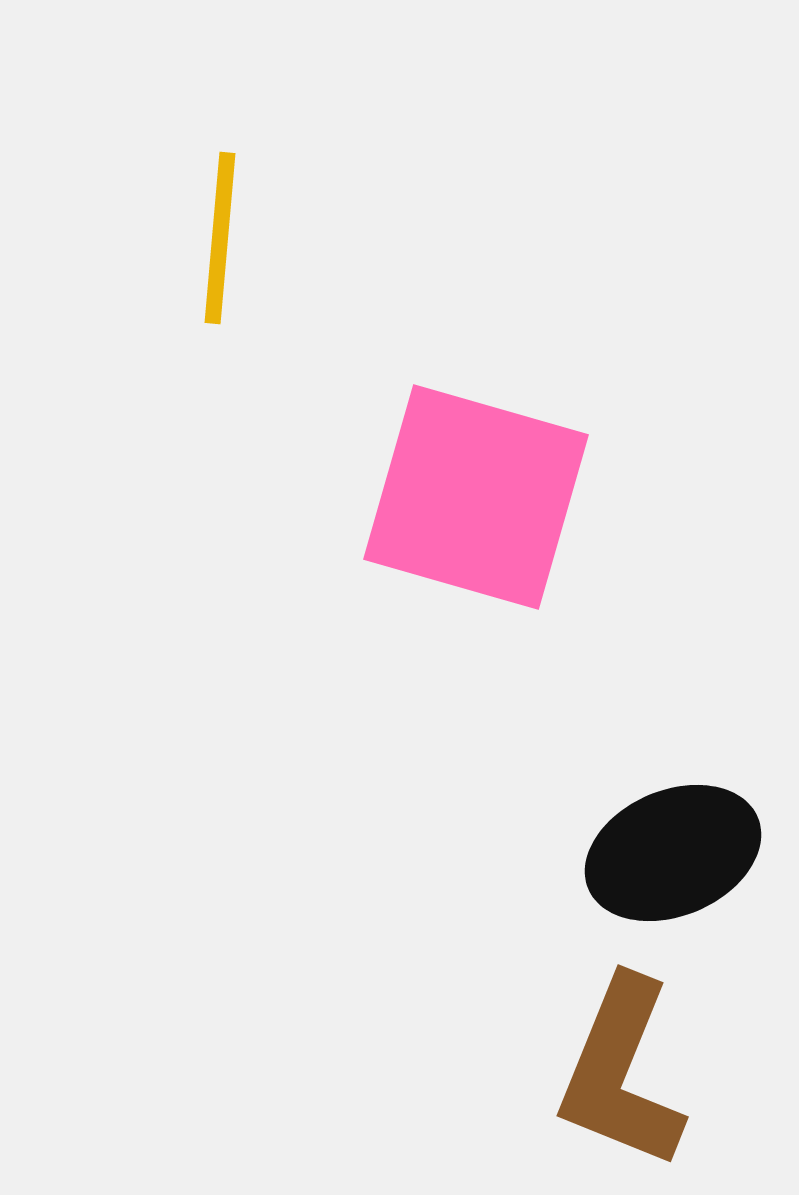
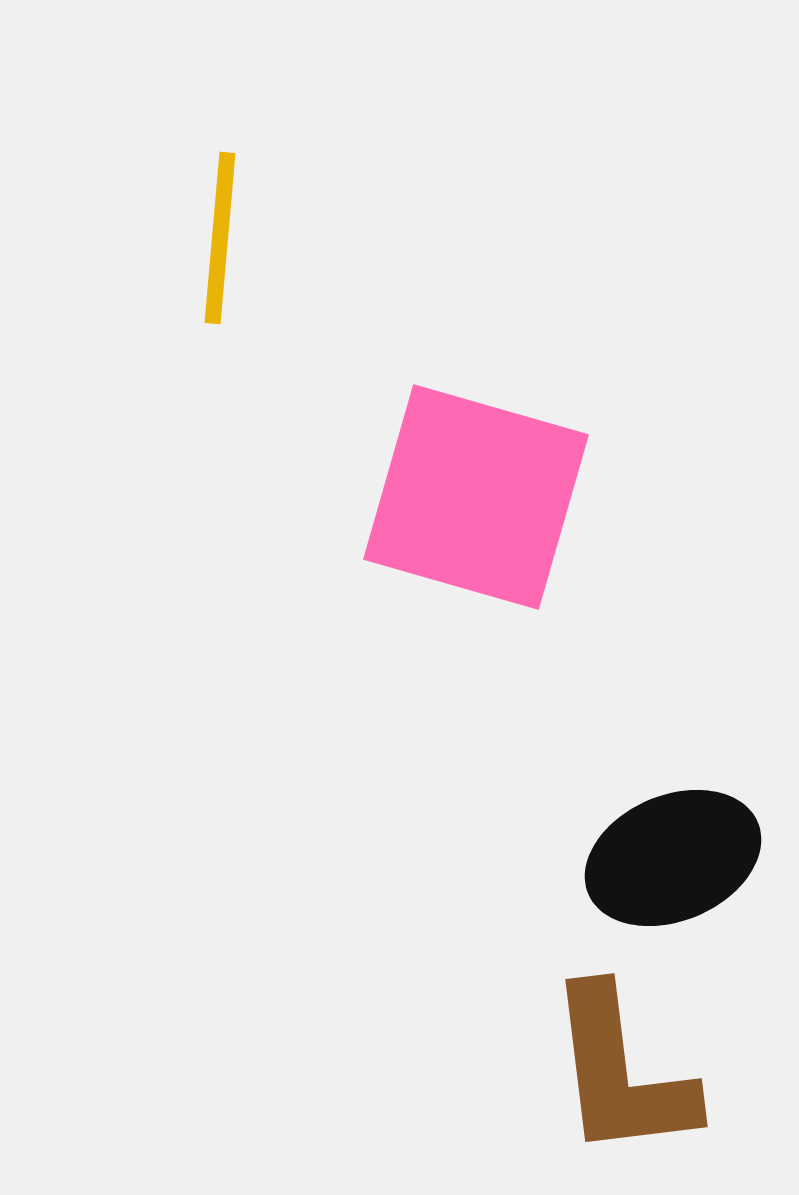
black ellipse: moved 5 px down
brown L-shape: rotated 29 degrees counterclockwise
